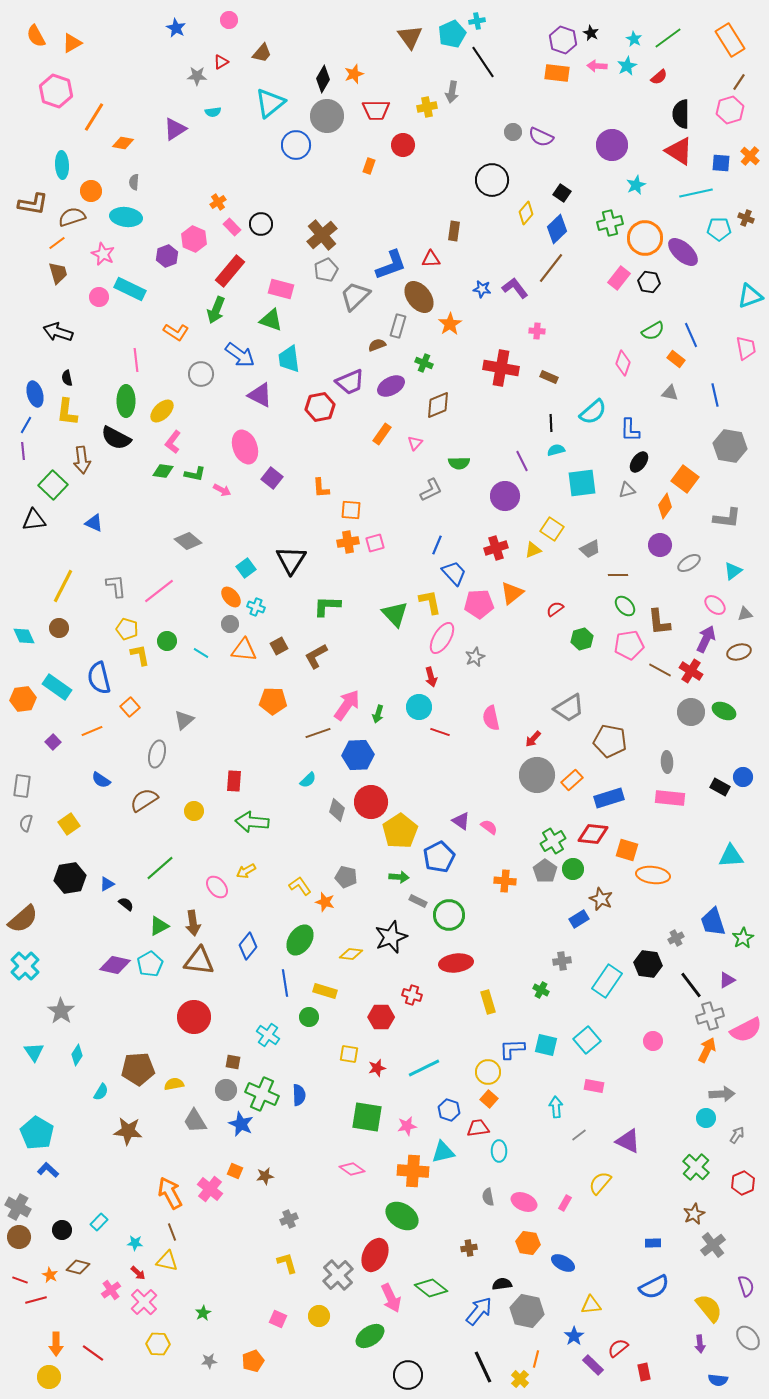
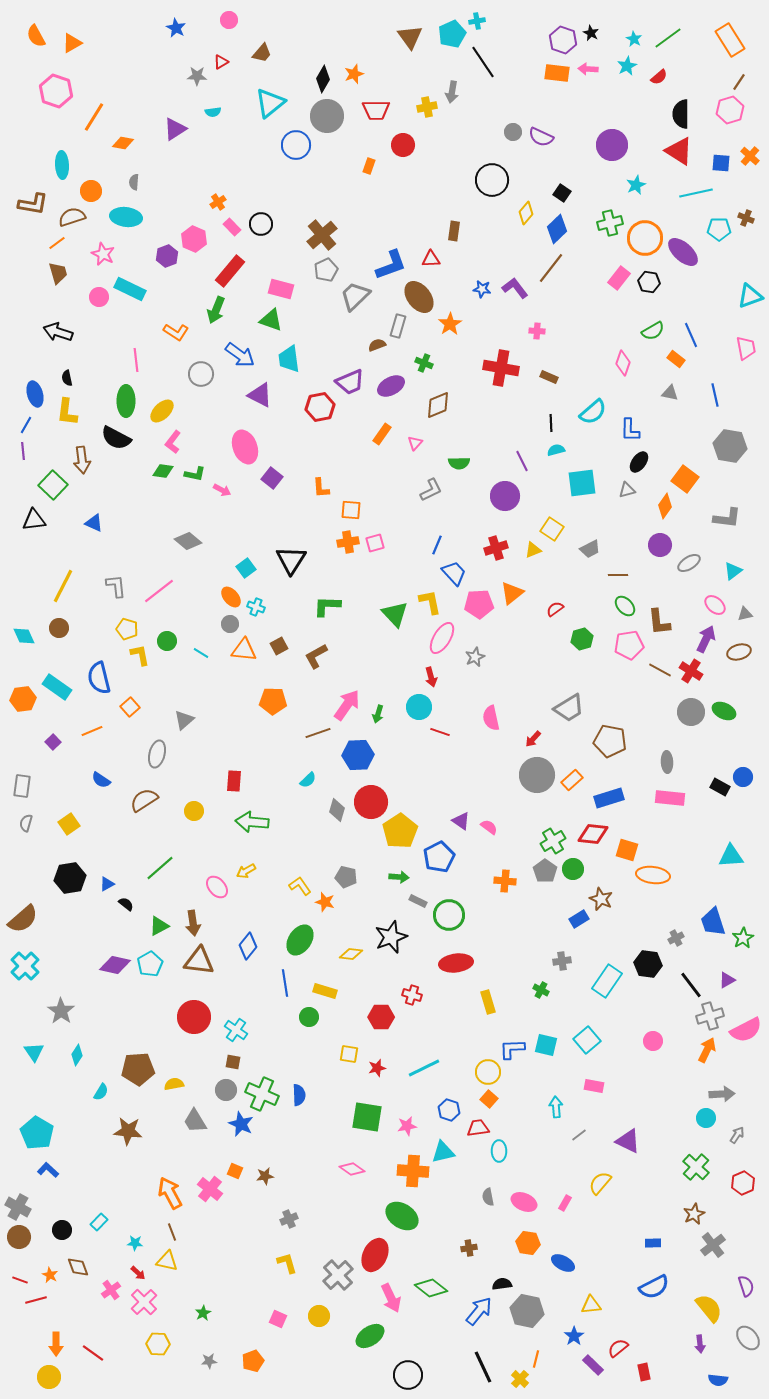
pink arrow at (597, 66): moved 9 px left, 3 px down
cyan cross at (268, 1035): moved 32 px left, 5 px up
brown diamond at (78, 1267): rotated 55 degrees clockwise
